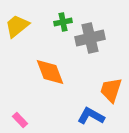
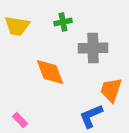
yellow trapezoid: rotated 132 degrees counterclockwise
gray cross: moved 3 px right, 10 px down; rotated 12 degrees clockwise
blue L-shape: rotated 52 degrees counterclockwise
